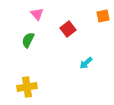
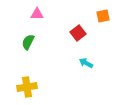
pink triangle: rotated 48 degrees counterclockwise
red square: moved 10 px right, 4 px down
green semicircle: moved 2 px down
cyan arrow: rotated 72 degrees clockwise
